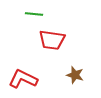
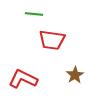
brown star: rotated 24 degrees clockwise
